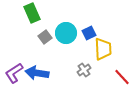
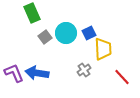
purple L-shape: rotated 100 degrees clockwise
